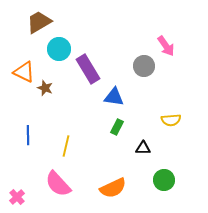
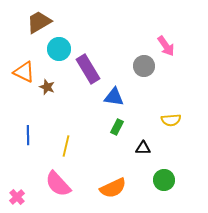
brown star: moved 2 px right, 1 px up
